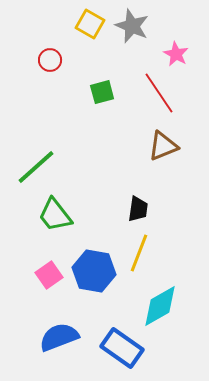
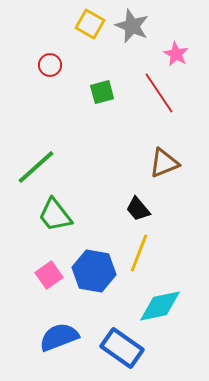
red circle: moved 5 px down
brown triangle: moved 1 px right, 17 px down
black trapezoid: rotated 132 degrees clockwise
cyan diamond: rotated 18 degrees clockwise
